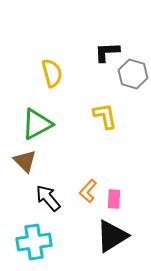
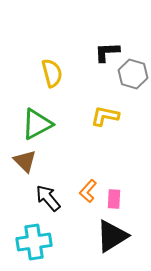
yellow L-shape: rotated 68 degrees counterclockwise
